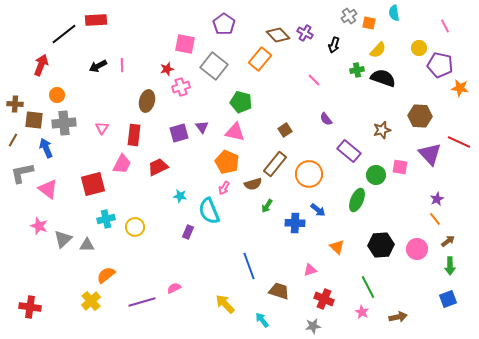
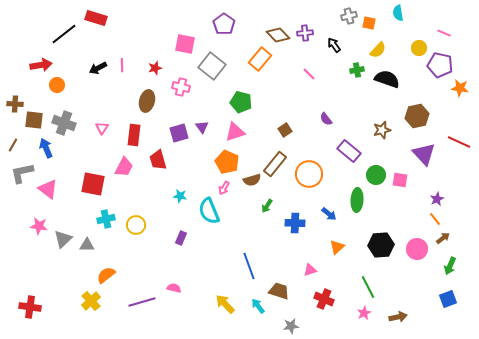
cyan semicircle at (394, 13): moved 4 px right
gray cross at (349, 16): rotated 21 degrees clockwise
red rectangle at (96, 20): moved 2 px up; rotated 20 degrees clockwise
pink line at (445, 26): moved 1 px left, 7 px down; rotated 40 degrees counterclockwise
purple cross at (305, 33): rotated 35 degrees counterclockwise
black arrow at (334, 45): rotated 126 degrees clockwise
red arrow at (41, 65): rotated 60 degrees clockwise
black arrow at (98, 66): moved 2 px down
gray square at (214, 66): moved 2 px left
red star at (167, 69): moved 12 px left, 1 px up
black semicircle at (383, 78): moved 4 px right, 1 px down
pink line at (314, 80): moved 5 px left, 6 px up
pink cross at (181, 87): rotated 30 degrees clockwise
orange circle at (57, 95): moved 10 px up
brown hexagon at (420, 116): moved 3 px left; rotated 15 degrees counterclockwise
gray cross at (64, 123): rotated 25 degrees clockwise
pink triangle at (235, 132): rotated 30 degrees counterclockwise
brown line at (13, 140): moved 5 px down
purple triangle at (430, 154): moved 6 px left
pink trapezoid at (122, 164): moved 2 px right, 3 px down
red trapezoid at (158, 167): moved 7 px up; rotated 80 degrees counterclockwise
pink square at (400, 167): moved 13 px down
red square at (93, 184): rotated 25 degrees clockwise
brown semicircle at (253, 184): moved 1 px left, 4 px up
green ellipse at (357, 200): rotated 20 degrees counterclockwise
blue arrow at (318, 210): moved 11 px right, 4 px down
pink star at (39, 226): rotated 12 degrees counterclockwise
yellow circle at (135, 227): moved 1 px right, 2 px up
purple rectangle at (188, 232): moved 7 px left, 6 px down
brown arrow at (448, 241): moved 5 px left, 3 px up
orange triangle at (337, 247): rotated 35 degrees clockwise
green arrow at (450, 266): rotated 24 degrees clockwise
pink semicircle at (174, 288): rotated 40 degrees clockwise
pink star at (362, 312): moved 2 px right, 1 px down; rotated 16 degrees clockwise
cyan arrow at (262, 320): moved 4 px left, 14 px up
gray star at (313, 326): moved 22 px left
